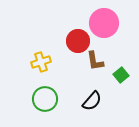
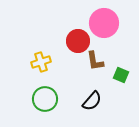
green square: rotated 28 degrees counterclockwise
